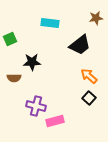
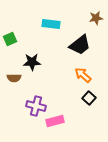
cyan rectangle: moved 1 px right, 1 px down
orange arrow: moved 6 px left, 1 px up
